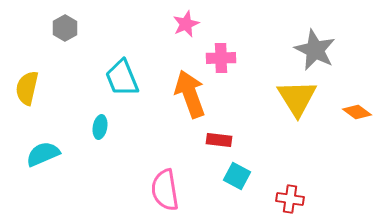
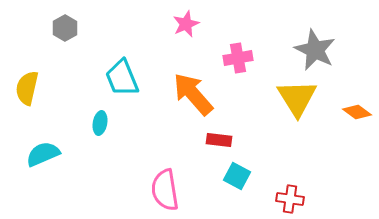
pink cross: moved 17 px right; rotated 8 degrees counterclockwise
orange arrow: moved 3 px right; rotated 21 degrees counterclockwise
cyan ellipse: moved 4 px up
